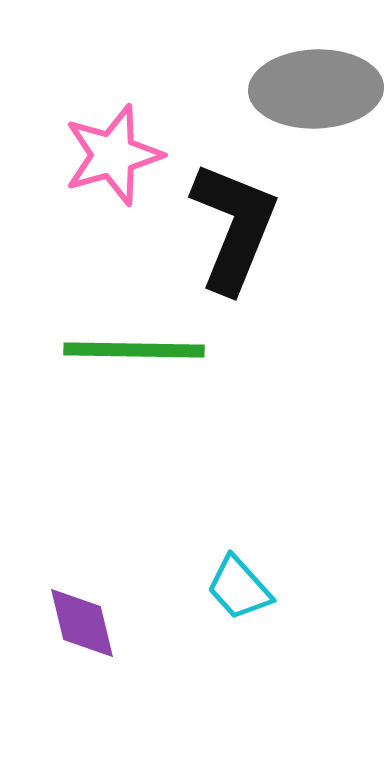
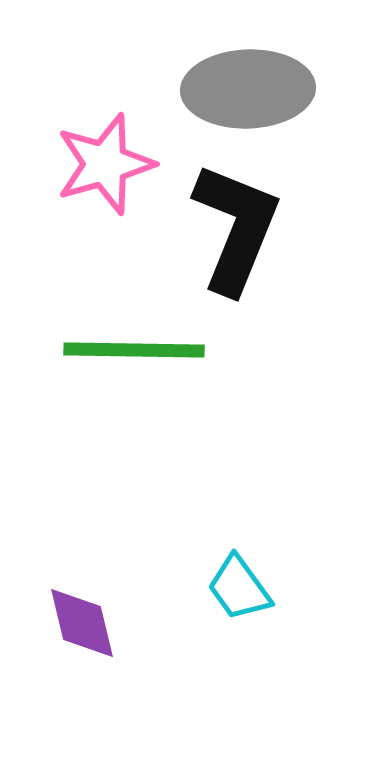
gray ellipse: moved 68 px left
pink star: moved 8 px left, 9 px down
black L-shape: moved 2 px right, 1 px down
cyan trapezoid: rotated 6 degrees clockwise
